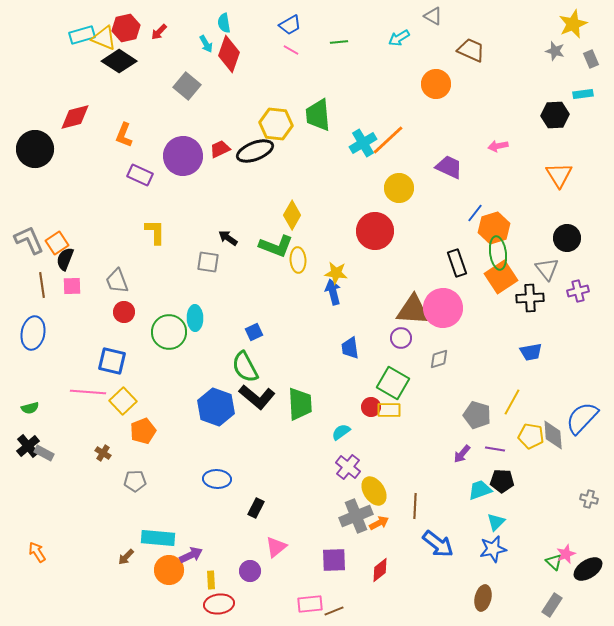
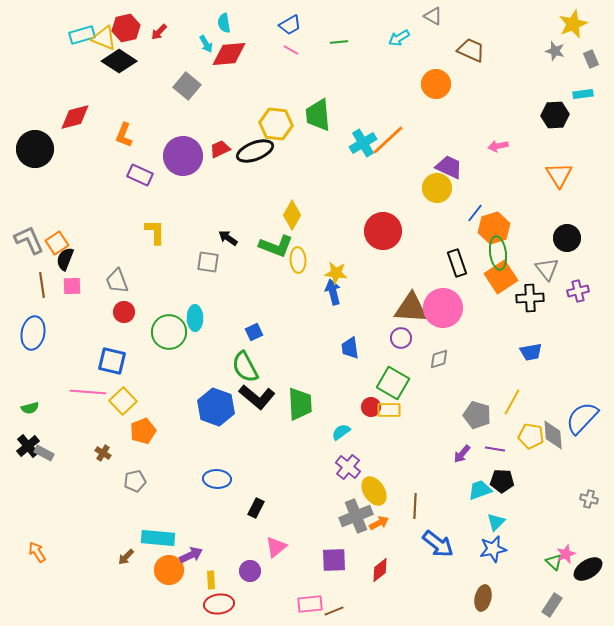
red diamond at (229, 54): rotated 66 degrees clockwise
yellow circle at (399, 188): moved 38 px right
red circle at (375, 231): moved 8 px right
brown triangle at (413, 310): moved 2 px left, 2 px up
gray pentagon at (135, 481): rotated 10 degrees counterclockwise
